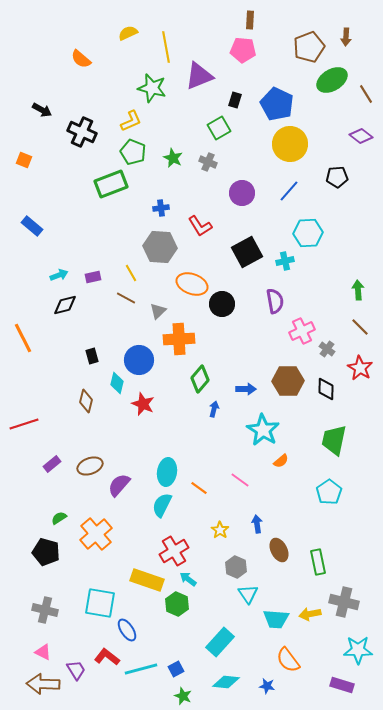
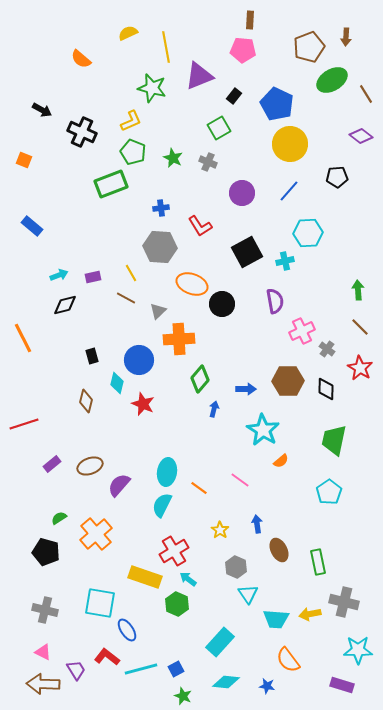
black rectangle at (235, 100): moved 1 px left, 4 px up; rotated 21 degrees clockwise
yellow rectangle at (147, 580): moved 2 px left, 3 px up
